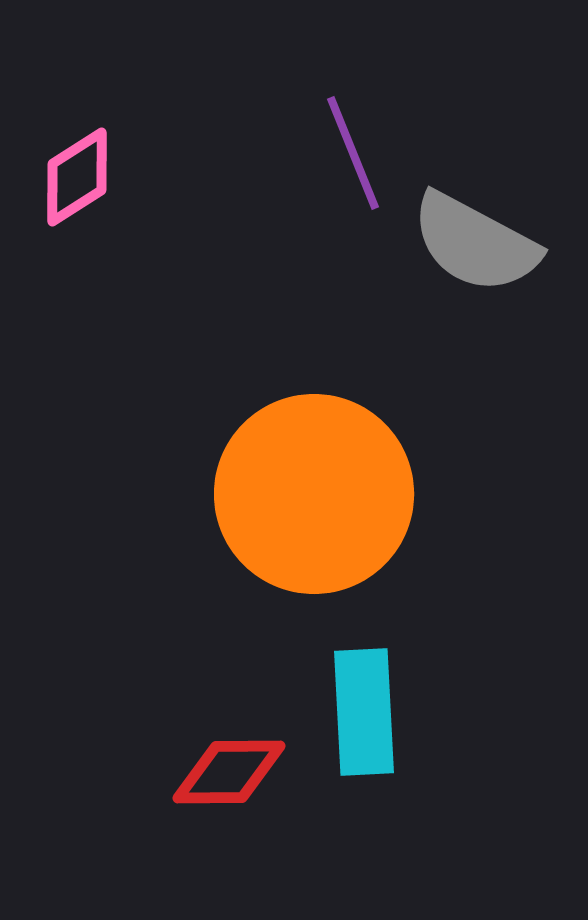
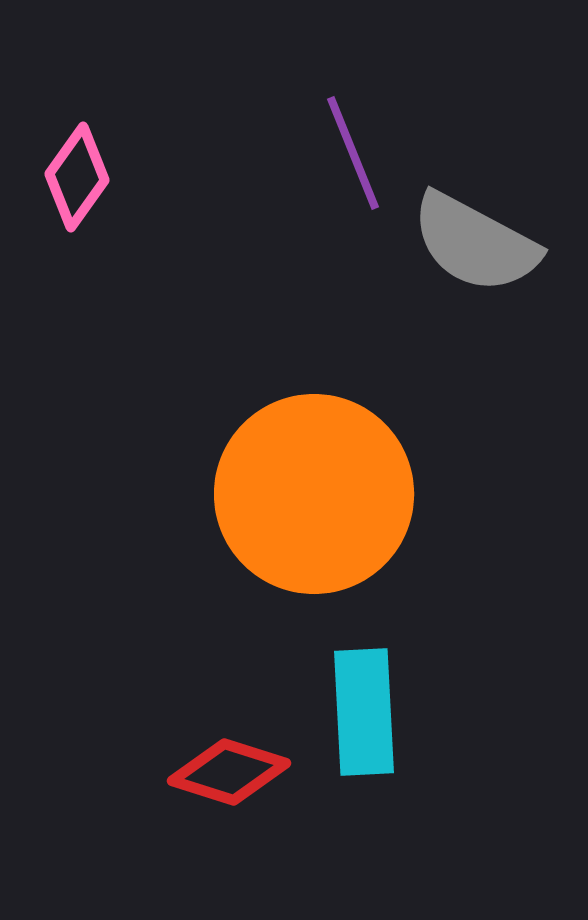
pink diamond: rotated 22 degrees counterclockwise
red diamond: rotated 18 degrees clockwise
